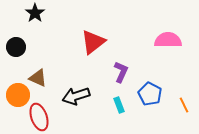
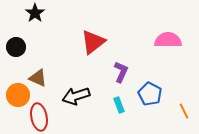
orange line: moved 6 px down
red ellipse: rotated 8 degrees clockwise
